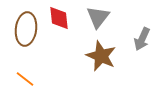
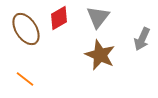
red diamond: rotated 65 degrees clockwise
brown ellipse: rotated 40 degrees counterclockwise
brown star: moved 1 px left, 1 px up
